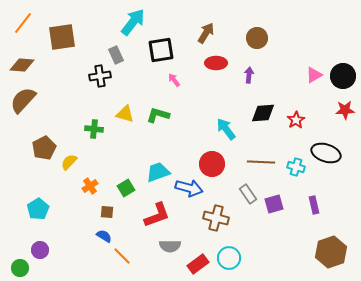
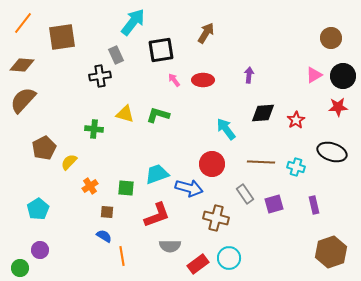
brown circle at (257, 38): moved 74 px right
red ellipse at (216, 63): moved 13 px left, 17 px down
red star at (345, 110): moved 7 px left, 3 px up
black ellipse at (326, 153): moved 6 px right, 1 px up
cyan trapezoid at (158, 172): moved 1 px left, 2 px down
green square at (126, 188): rotated 36 degrees clockwise
gray rectangle at (248, 194): moved 3 px left
orange line at (122, 256): rotated 36 degrees clockwise
